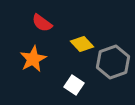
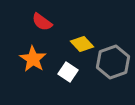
red semicircle: moved 1 px up
orange star: rotated 12 degrees counterclockwise
white square: moved 6 px left, 13 px up
